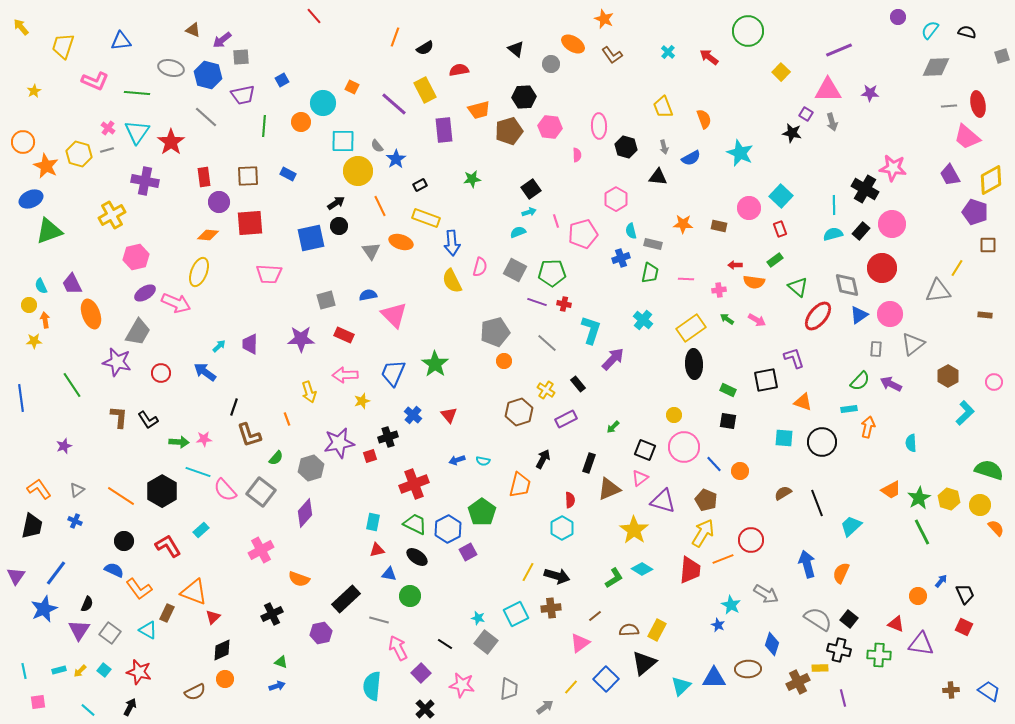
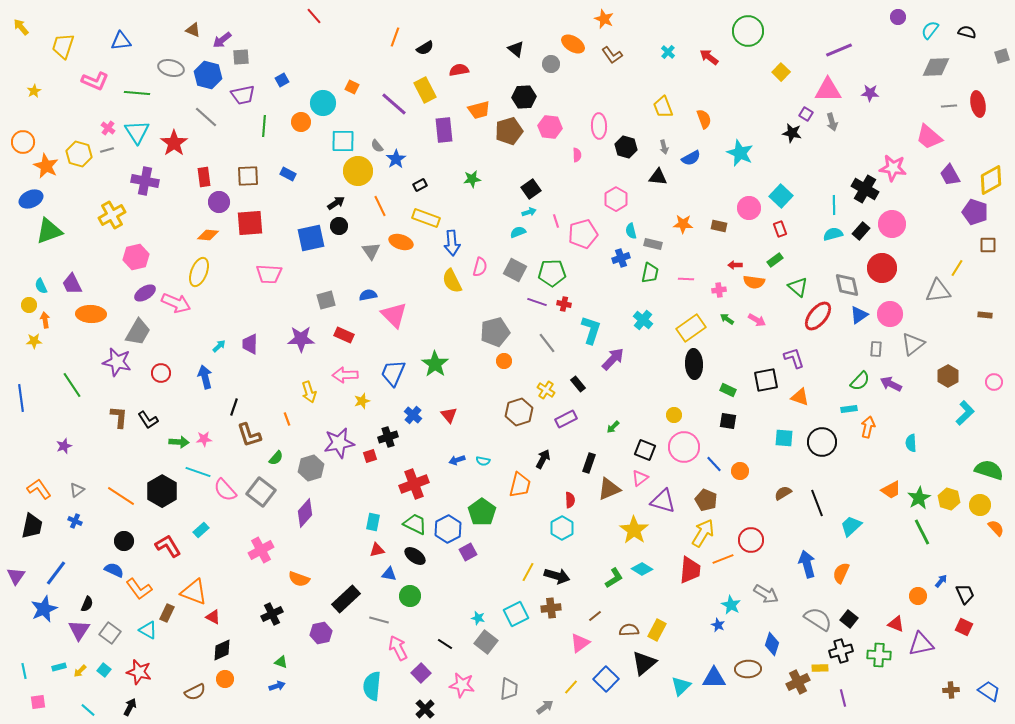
cyan triangle at (137, 132): rotated 8 degrees counterclockwise
pink trapezoid at (967, 137): moved 38 px left
red star at (171, 142): moved 3 px right, 1 px down
orange ellipse at (91, 314): rotated 68 degrees counterclockwise
gray line at (547, 343): rotated 10 degrees clockwise
blue arrow at (205, 372): moved 5 px down; rotated 40 degrees clockwise
orange triangle at (803, 402): moved 3 px left, 5 px up
black ellipse at (417, 557): moved 2 px left, 1 px up
red triangle at (213, 617): rotated 49 degrees counterclockwise
purple triangle at (921, 644): rotated 20 degrees counterclockwise
black cross at (839, 650): moved 2 px right, 1 px down; rotated 30 degrees counterclockwise
cyan rectangle at (59, 670): moved 3 px up
